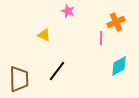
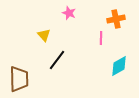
pink star: moved 1 px right, 2 px down
orange cross: moved 3 px up; rotated 12 degrees clockwise
yellow triangle: rotated 24 degrees clockwise
black line: moved 11 px up
